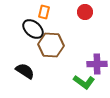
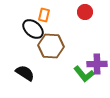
orange rectangle: moved 3 px down
brown hexagon: moved 1 px down
black semicircle: moved 2 px down
green L-shape: moved 8 px up; rotated 15 degrees clockwise
